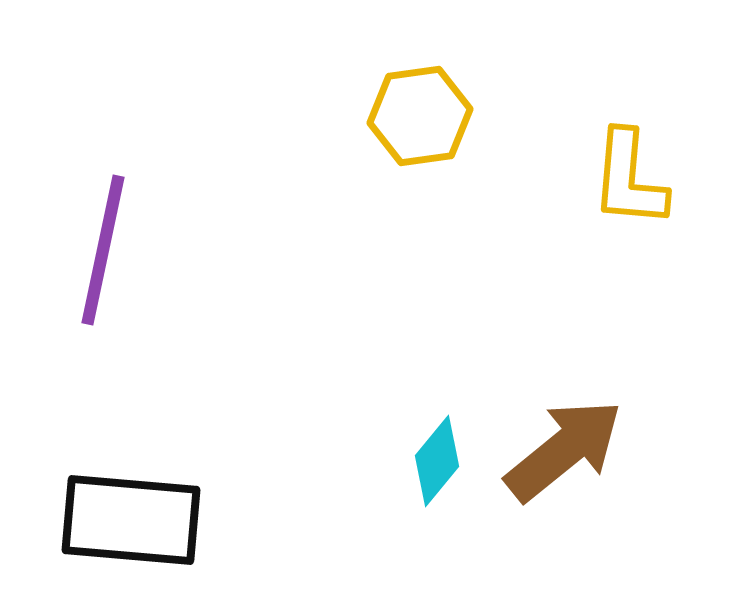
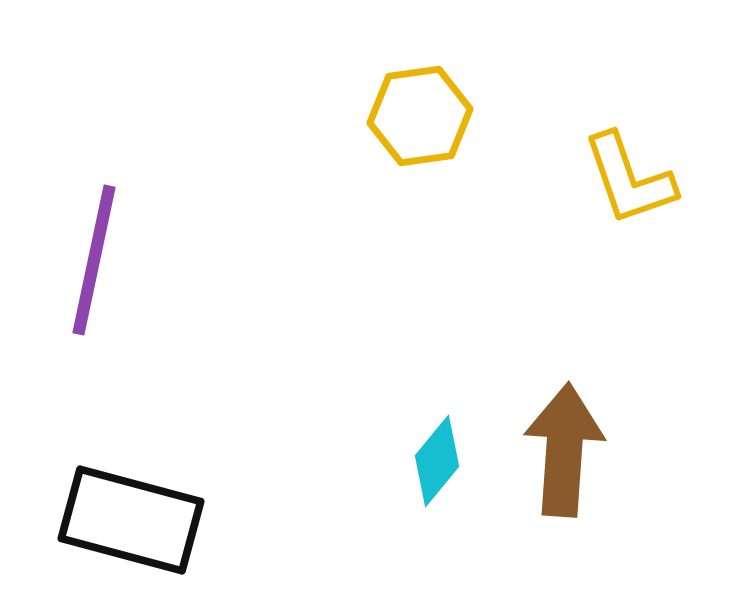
yellow L-shape: rotated 24 degrees counterclockwise
purple line: moved 9 px left, 10 px down
brown arrow: rotated 47 degrees counterclockwise
black rectangle: rotated 10 degrees clockwise
